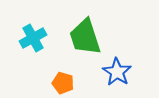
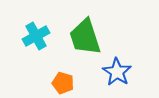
cyan cross: moved 3 px right, 2 px up
